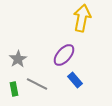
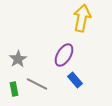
purple ellipse: rotated 10 degrees counterclockwise
